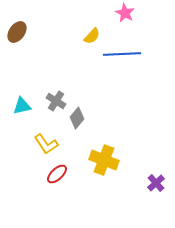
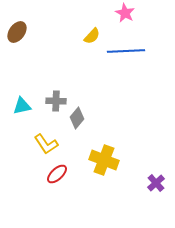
blue line: moved 4 px right, 3 px up
gray cross: rotated 30 degrees counterclockwise
